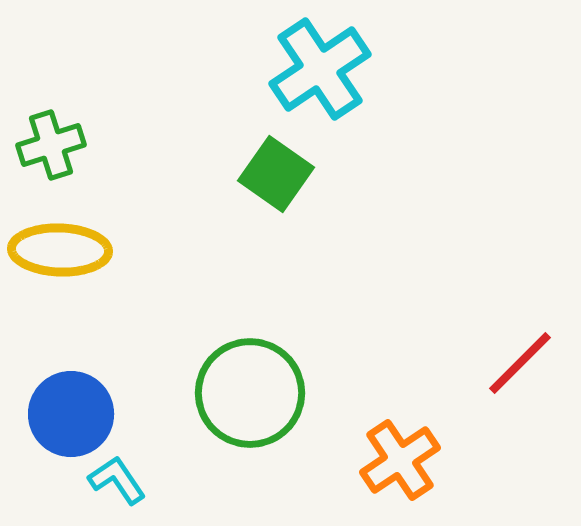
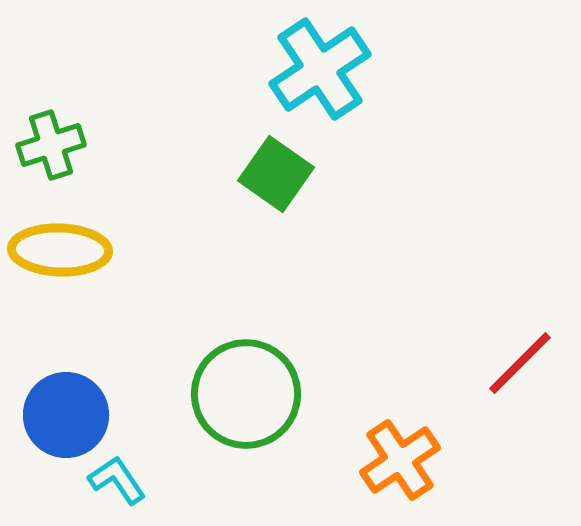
green circle: moved 4 px left, 1 px down
blue circle: moved 5 px left, 1 px down
